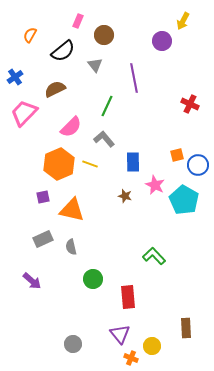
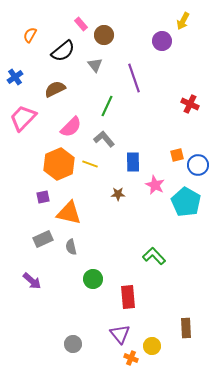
pink rectangle: moved 3 px right, 3 px down; rotated 64 degrees counterclockwise
purple line: rotated 8 degrees counterclockwise
pink trapezoid: moved 1 px left, 5 px down
brown star: moved 7 px left, 2 px up; rotated 16 degrees counterclockwise
cyan pentagon: moved 2 px right, 2 px down
orange triangle: moved 3 px left, 3 px down
